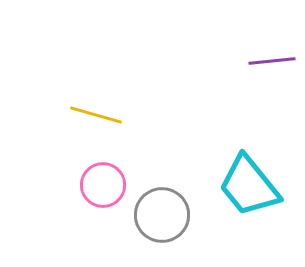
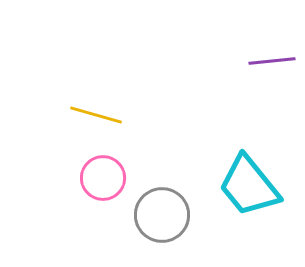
pink circle: moved 7 px up
